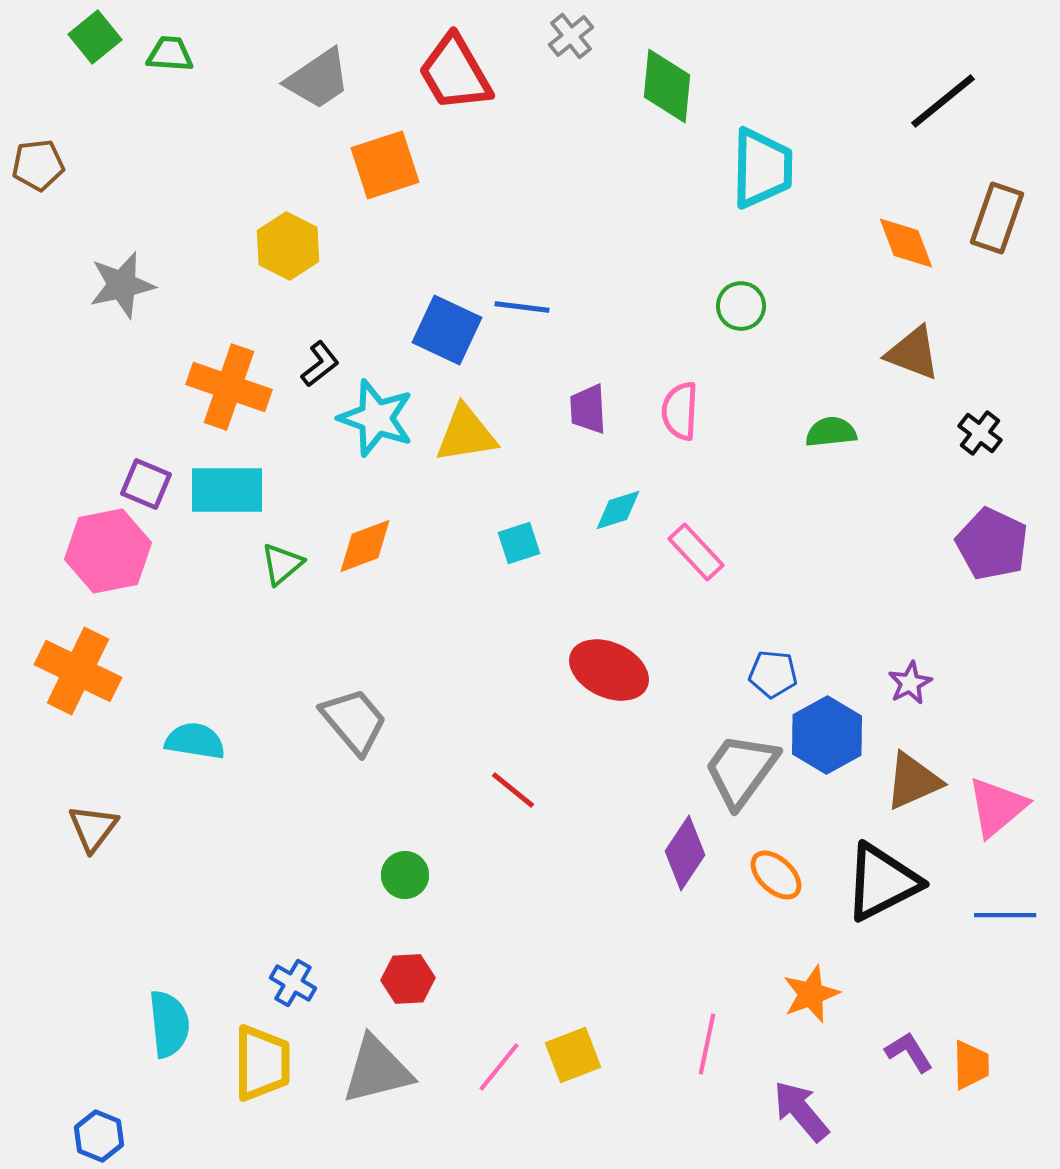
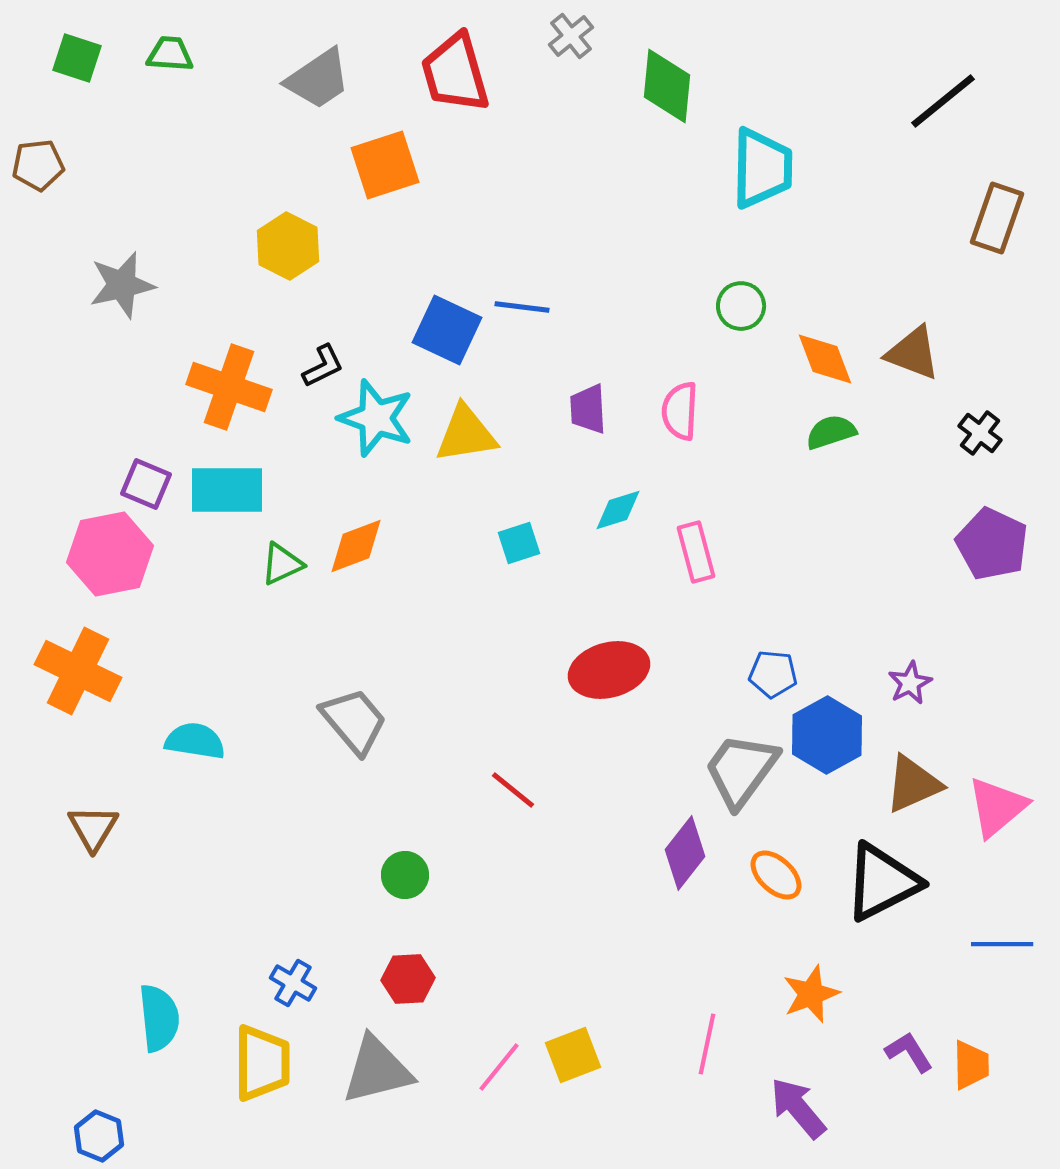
green square at (95, 37): moved 18 px left, 21 px down; rotated 33 degrees counterclockwise
red trapezoid at (455, 73): rotated 14 degrees clockwise
orange diamond at (906, 243): moved 81 px left, 116 px down
black L-shape at (320, 364): moved 3 px right, 2 px down; rotated 12 degrees clockwise
green semicircle at (831, 432): rotated 12 degrees counterclockwise
orange diamond at (365, 546): moved 9 px left
pink hexagon at (108, 551): moved 2 px right, 3 px down
pink rectangle at (696, 552): rotated 28 degrees clockwise
green triangle at (282, 564): rotated 15 degrees clockwise
red ellipse at (609, 670): rotated 40 degrees counterclockwise
brown triangle at (913, 781): moved 3 px down
brown triangle at (93, 828): rotated 6 degrees counterclockwise
purple diamond at (685, 853): rotated 4 degrees clockwise
blue line at (1005, 915): moved 3 px left, 29 px down
cyan semicircle at (169, 1024): moved 10 px left, 6 px up
purple arrow at (801, 1111): moved 3 px left, 3 px up
